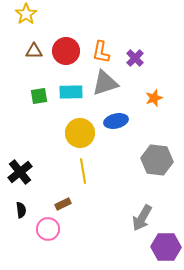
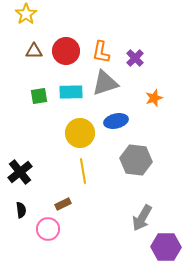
gray hexagon: moved 21 px left
